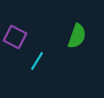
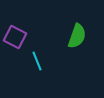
cyan line: rotated 54 degrees counterclockwise
